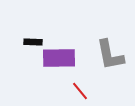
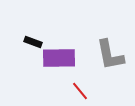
black rectangle: rotated 18 degrees clockwise
